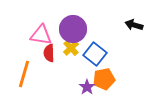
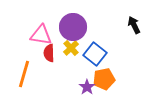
black arrow: rotated 48 degrees clockwise
purple circle: moved 2 px up
